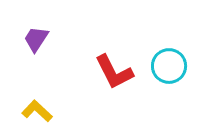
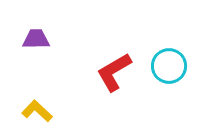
purple trapezoid: rotated 56 degrees clockwise
red L-shape: rotated 87 degrees clockwise
